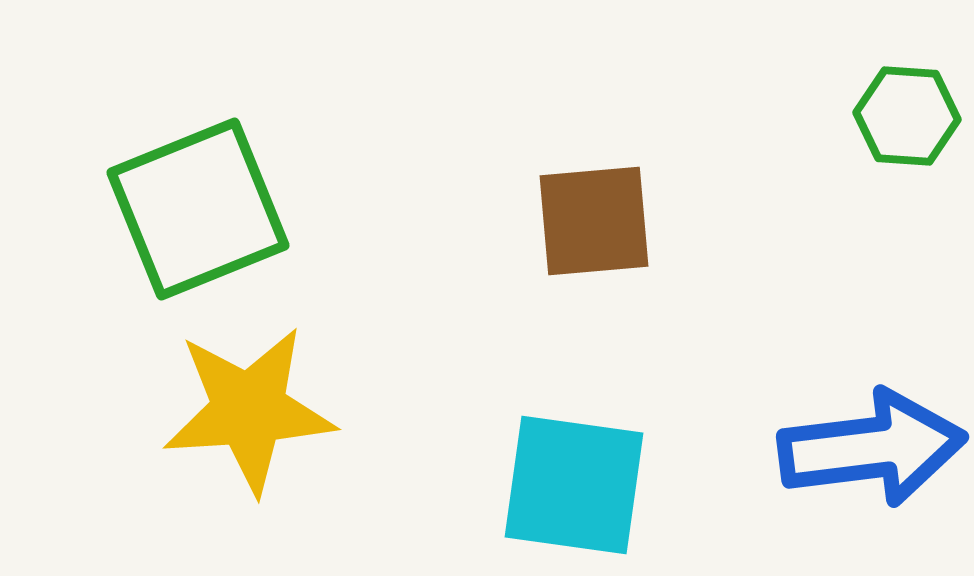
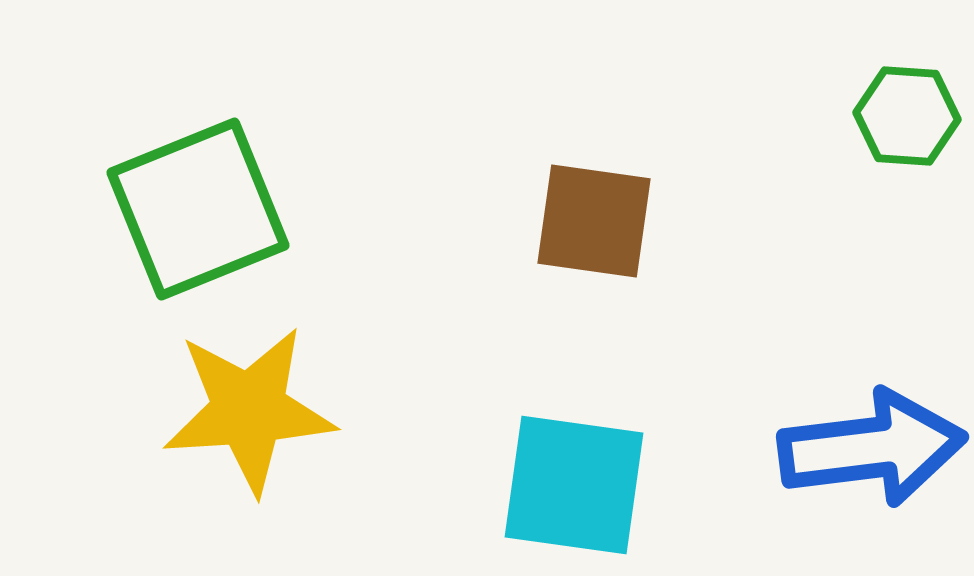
brown square: rotated 13 degrees clockwise
